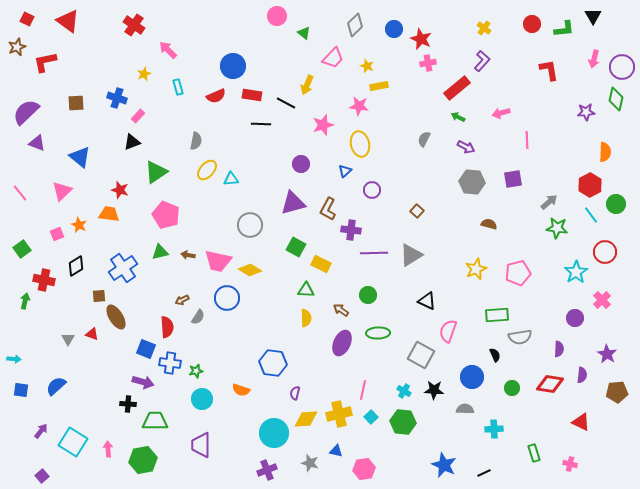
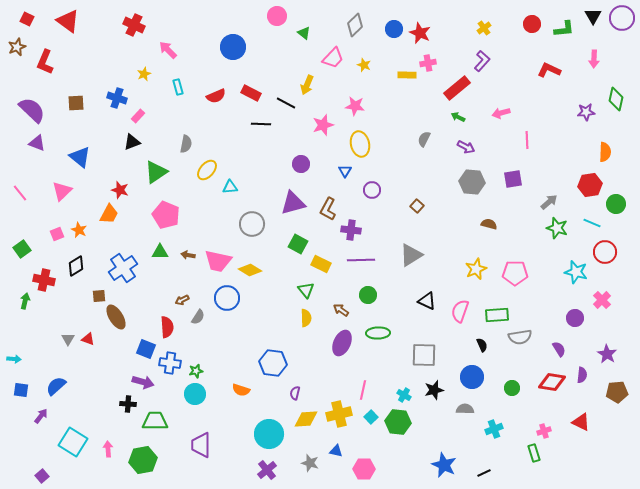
red cross at (134, 25): rotated 10 degrees counterclockwise
yellow cross at (484, 28): rotated 16 degrees clockwise
red star at (421, 39): moved 1 px left, 6 px up
pink arrow at (594, 59): rotated 12 degrees counterclockwise
red L-shape at (45, 62): rotated 55 degrees counterclockwise
blue circle at (233, 66): moved 19 px up
yellow star at (367, 66): moved 3 px left, 1 px up
purple circle at (622, 67): moved 49 px up
red L-shape at (549, 70): rotated 55 degrees counterclockwise
yellow rectangle at (379, 86): moved 28 px right, 11 px up; rotated 12 degrees clockwise
red rectangle at (252, 95): moved 1 px left, 2 px up; rotated 18 degrees clockwise
pink star at (359, 106): moved 4 px left
purple semicircle at (26, 112): moved 6 px right, 2 px up; rotated 88 degrees clockwise
gray semicircle at (196, 141): moved 10 px left, 3 px down
blue triangle at (345, 171): rotated 16 degrees counterclockwise
cyan triangle at (231, 179): moved 1 px left, 8 px down
red hexagon at (590, 185): rotated 20 degrees clockwise
brown square at (417, 211): moved 5 px up
orange trapezoid at (109, 214): rotated 110 degrees clockwise
cyan line at (591, 215): moved 1 px right, 8 px down; rotated 30 degrees counterclockwise
orange star at (79, 225): moved 5 px down
gray circle at (250, 225): moved 2 px right, 1 px up
green star at (557, 228): rotated 10 degrees clockwise
green square at (296, 247): moved 2 px right, 3 px up
green triangle at (160, 252): rotated 12 degrees clockwise
purple line at (374, 253): moved 13 px left, 7 px down
cyan star at (576, 272): rotated 25 degrees counterclockwise
pink pentagon at (518, 273): moved 3 px left; rotated 15 degrees clockwise
green triangle at (306, 290): rotated 48 degrees clockwise
pink semicircle at (448, 331): moved 12 px right, 20 px up
red triangle at (92, 334): moved 4 px left, 5 px down
purple semicircle at (559, 349): rotated 35 degrees counterclockwise
gray square at (421, 355): moved 3 px right; rotated 28 degrees counterclockwise
black semicircle at (495, 355): moved 13 px left, 10 px up
red diamond at (550, 384): moved 2 px right, 2 px up
black star at (434, 390): rotated 18 degrees counterclockwise
cyan cross at (404, 391): moved 4 px down
cyan circle at (202, 399): moved 7 px left, 5 px up
green hexagon at (403, 422): moved 5 px left
cyan cross at (494, 429): rotated 18 degrees counterclockwise
purple arrow at (41, 431): moved 15 px up
cyan circle at (274, 433): moved 5 px left, 1 px down
pink cross at (570, 464): moved 26 px left, 33 px up; rotated 32 degrees counterclockwise
pink hexagon at (364, 469): rotated 10 degrees clockwise
purple cross at (267, 470): rotated 18 degrees counterclockwise
